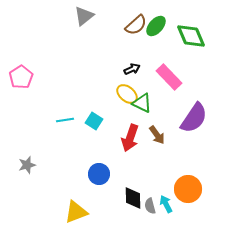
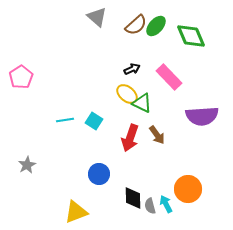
gray triangle: moved 13 px right, 1 px down; rotated 40 degrees counterclockwise
purple semicircle: moved 8 px right, 2 px up; rotated 52 degrees clockwise
gray star: rotated 12 degrees counterclockwise
